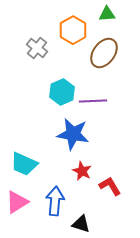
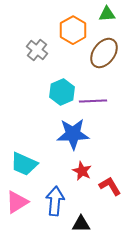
gray cross: moved 2 px down
blue star: rotated 12 degrees counterclockwise
black triangle: rotated 18 degrees counterclockwise
